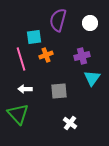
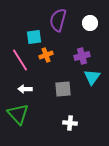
pink line: moved 1 px left, 1 px down; rotated 15 degrees counterclockwise
cyan triangle: moved 1 px up
gray square: moved 4 px right, 2 px up
white cross: rotated 32 degrees counterclockwise
